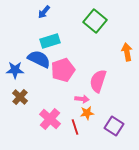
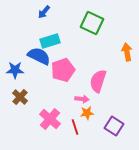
green square: moved 3 px left, 2 px down; rotated 15 degrees counterclockwise
blue semicircle: moved 3 px up
